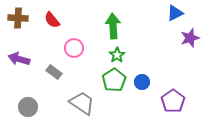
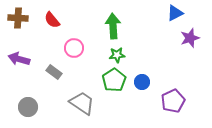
green star: rotated 28 degrees clockwise
purple pentagon: rotated 10 degrees clockwise
